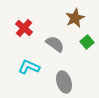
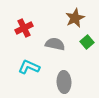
red cross: rotated 24 degrees clockwise
gray semicircle: rotated 24 degrees counterclockwise
gray ellipse: rotated 15 degrees clockwise
